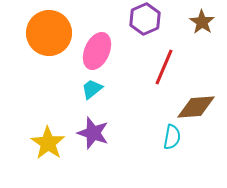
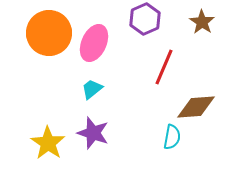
pink ellipse: moved 3 px left, 8 px up
